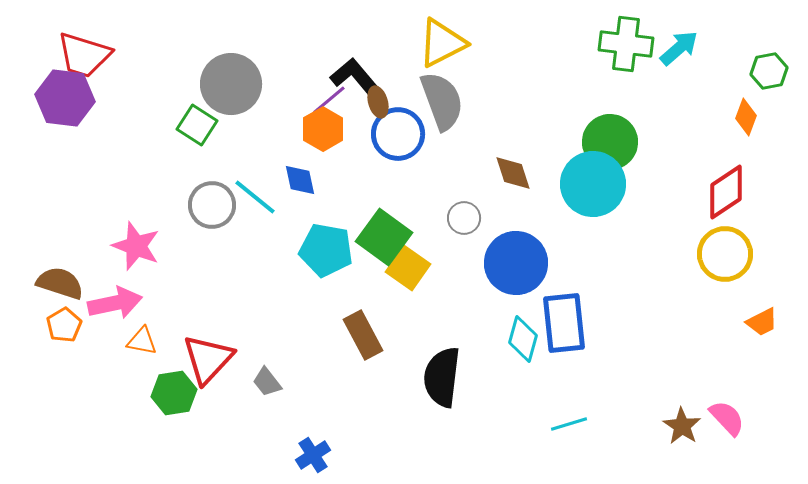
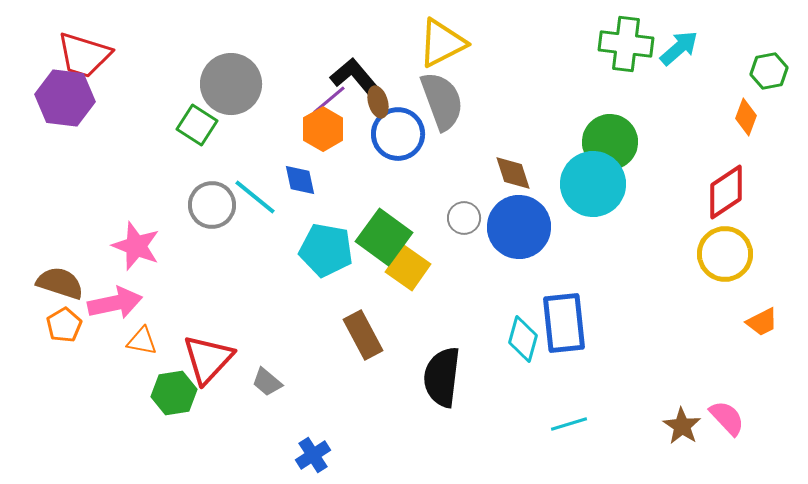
blue circle at (516, 263): moved 3 px right, 36 px up
gray trapezoid at (267, 382): rotated 12 degrees counterclockwise
